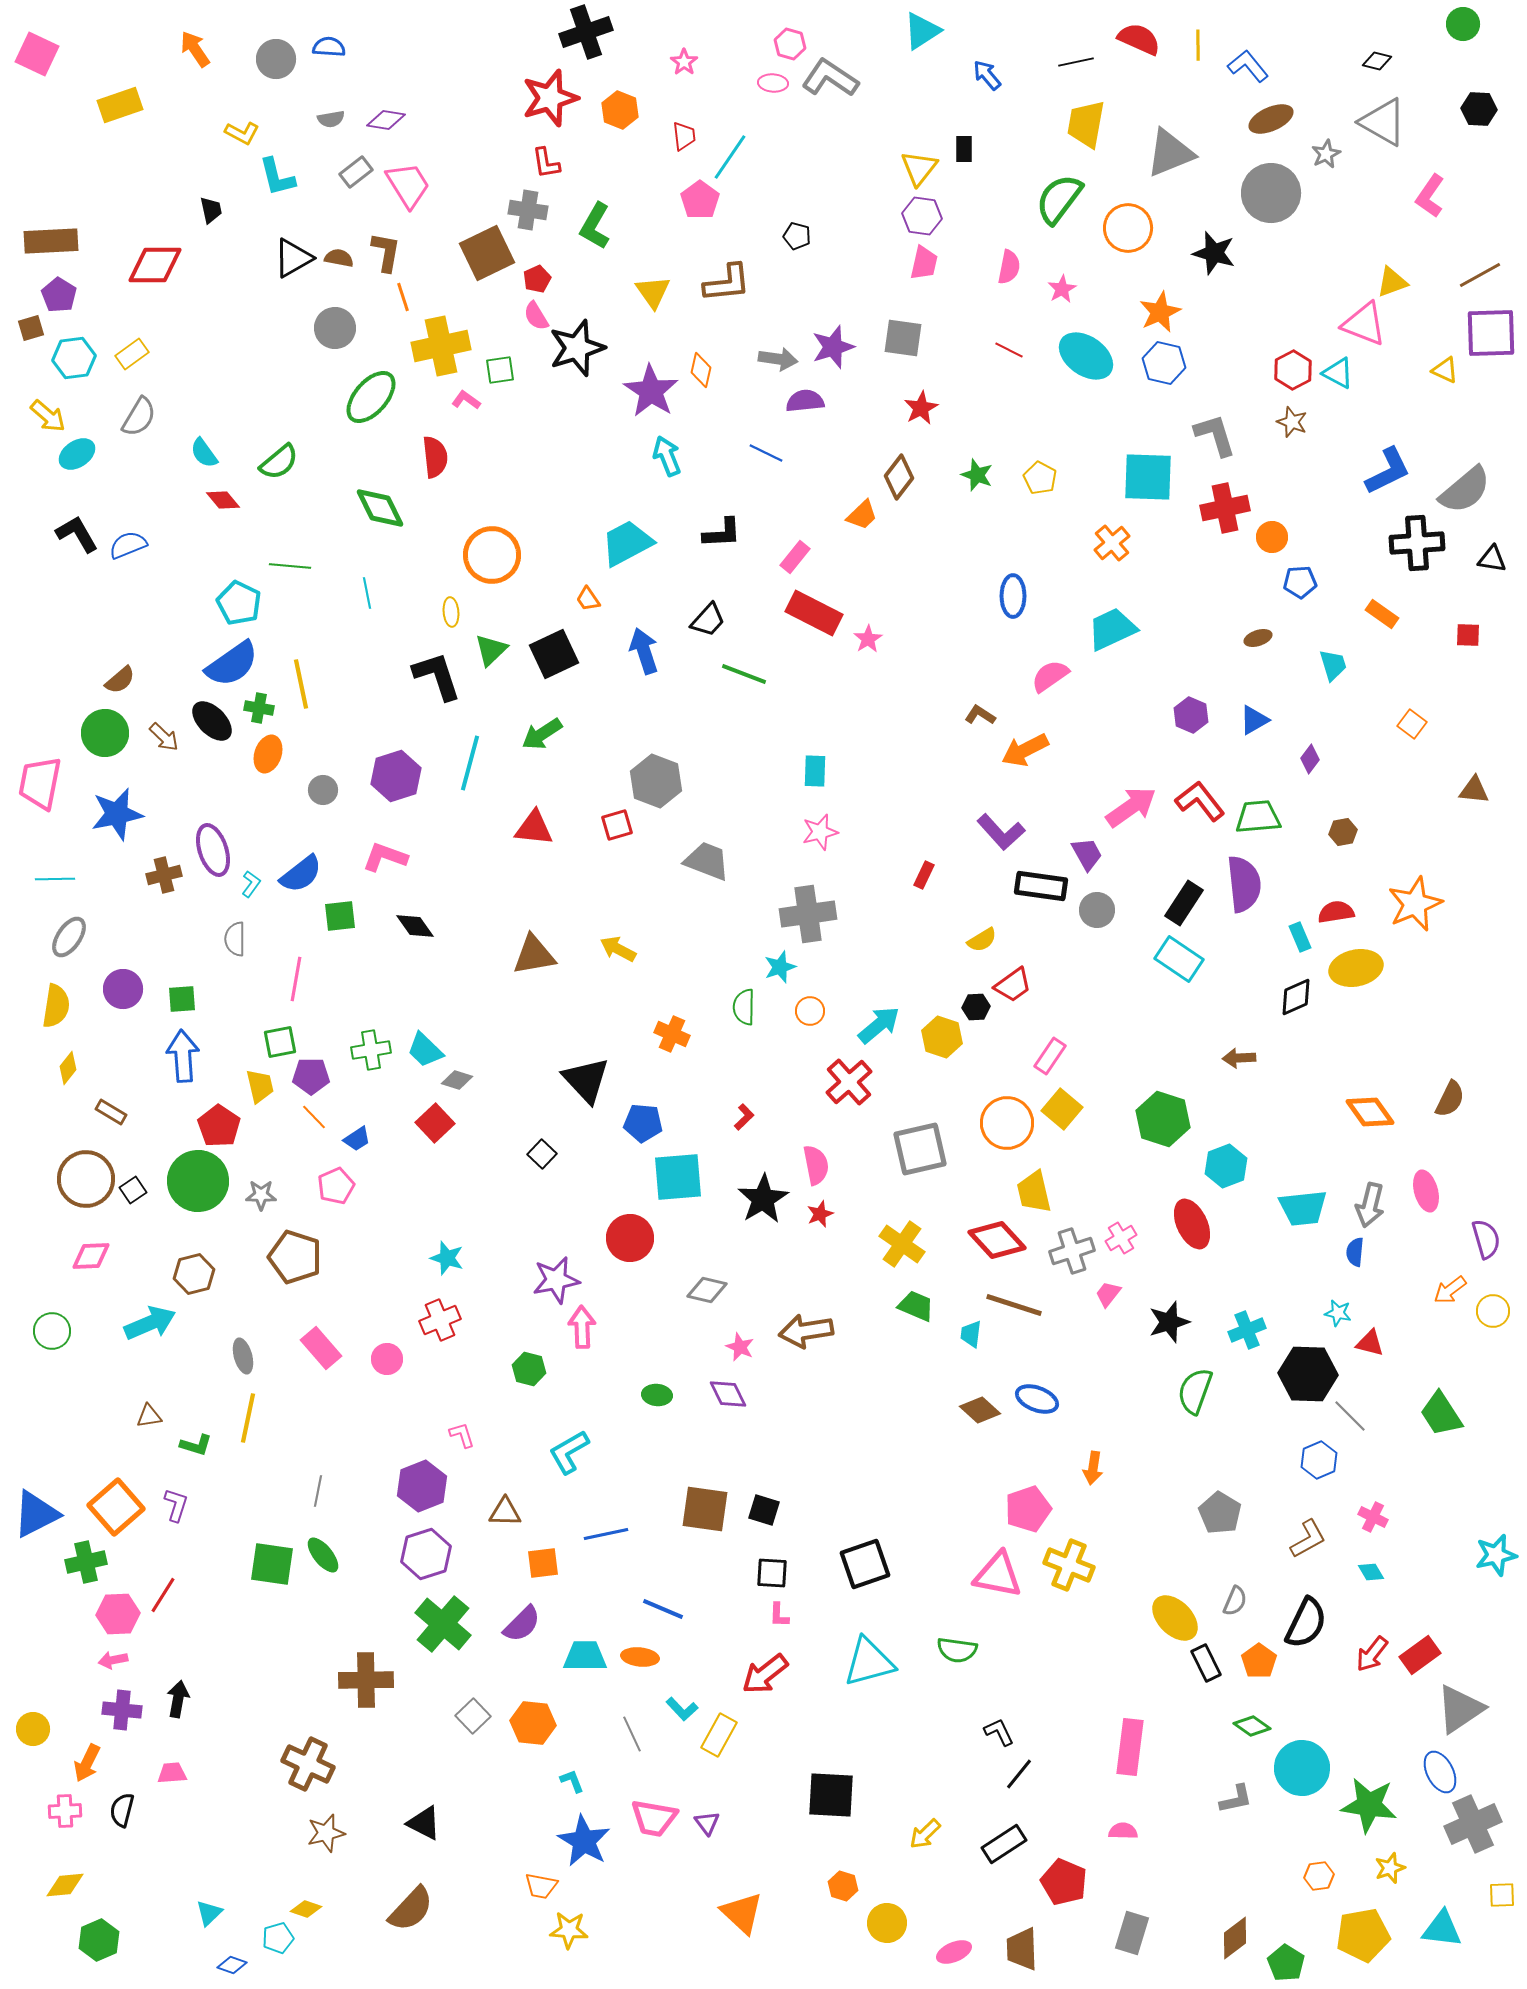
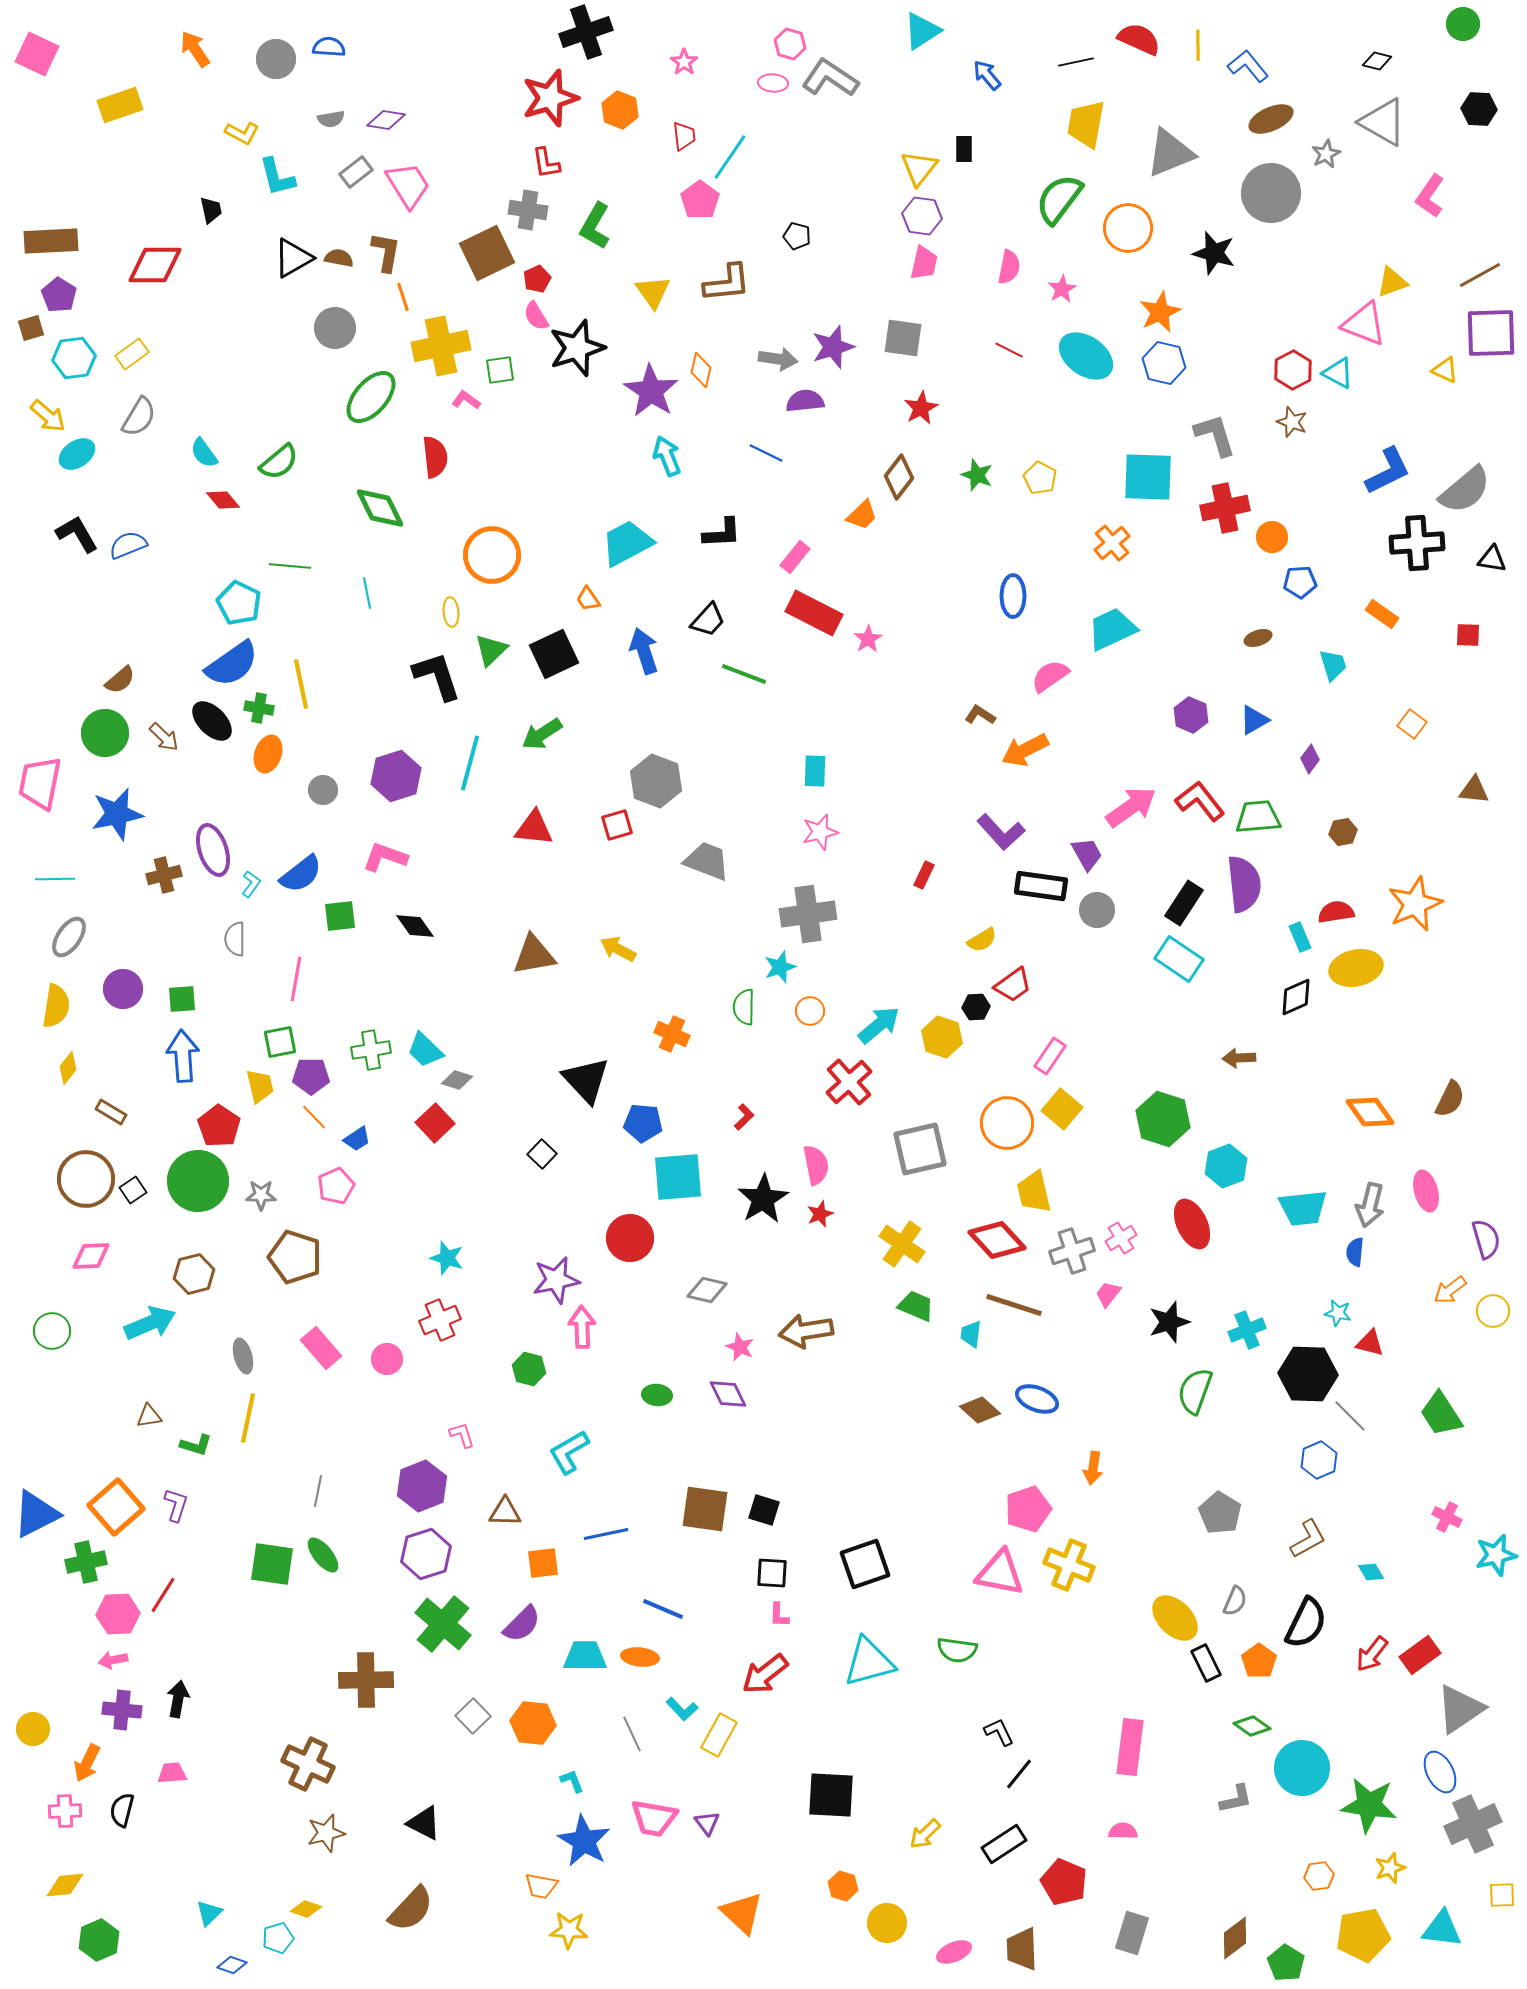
pink cross at (1373, 1517): moved 74 px right
pink triangle at (998, 1575): moved 2 px right, 2 px up
